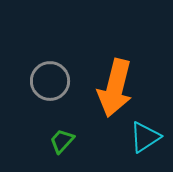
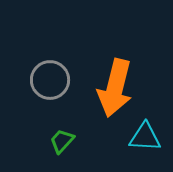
gray circle: moved 1 px up
cyan triangle: rotated 36 degrees clockwise
